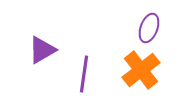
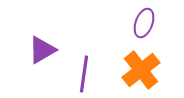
purple ellipse: moved 5 px left, 5 px up
